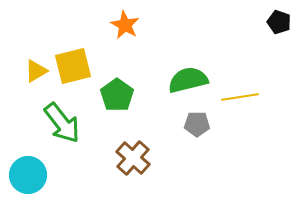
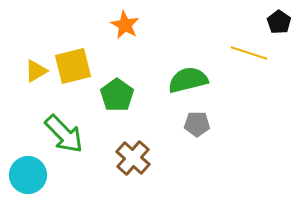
black pentagon: rotated 15 degrees clockwise
yellow line: moved 9 px right, 44 px up; rotated 27 degrees clockwise
green arrow: moved 2 px right, 11 px down; rotated 6 degrees counterclockwise
